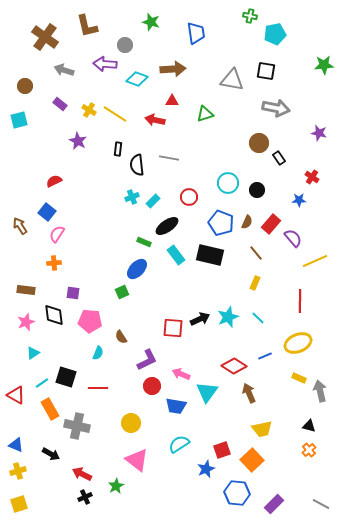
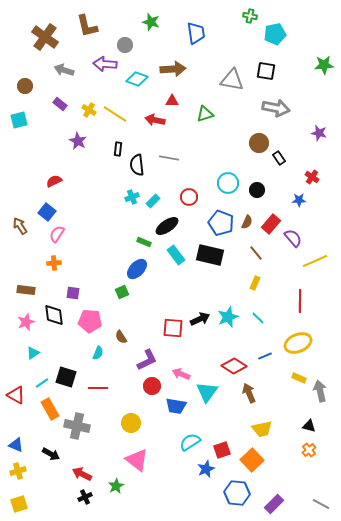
cyan semicircle at (179, 444): moved 11 px right, 2 px up
